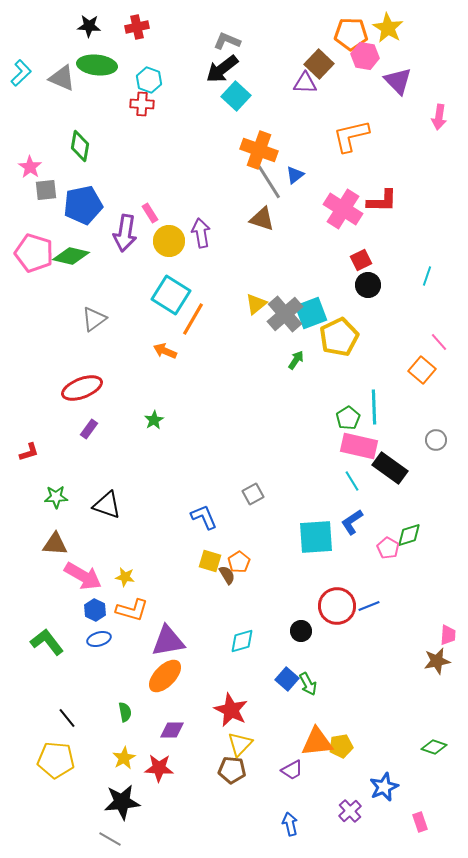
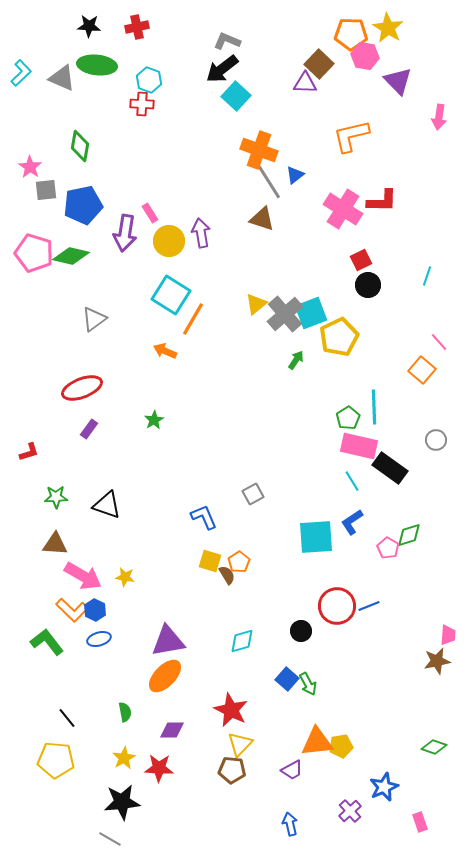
orange L-shape at (132, 610): moved 60 px left; rotated 28 degrees clockwise
